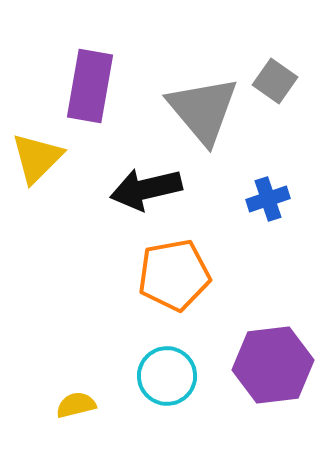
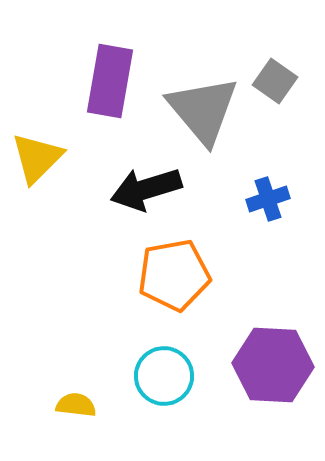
purple rectangle: moved 20 px right, 5 px up
black arrow: rotated 4 degrees counterclockwise
purple hexagon: rotated 10 degrees clockwise
cyan circle: moved 3 px left
yellow semicircle: rotated 21 degrees clockwise
